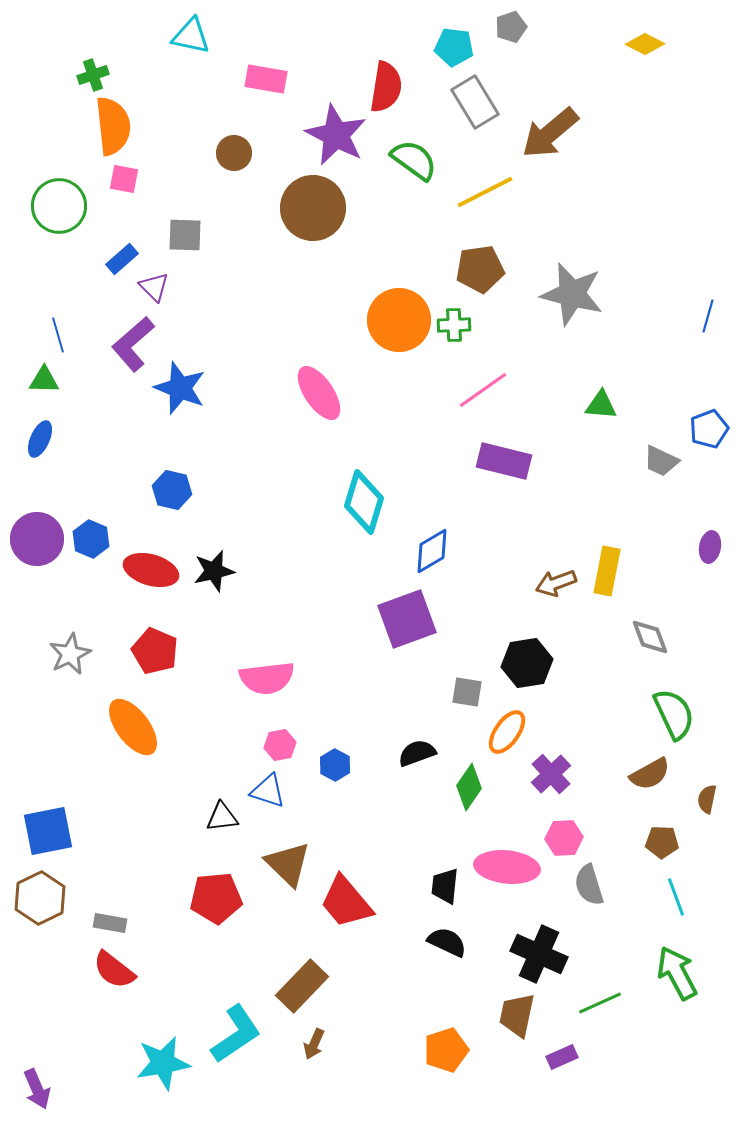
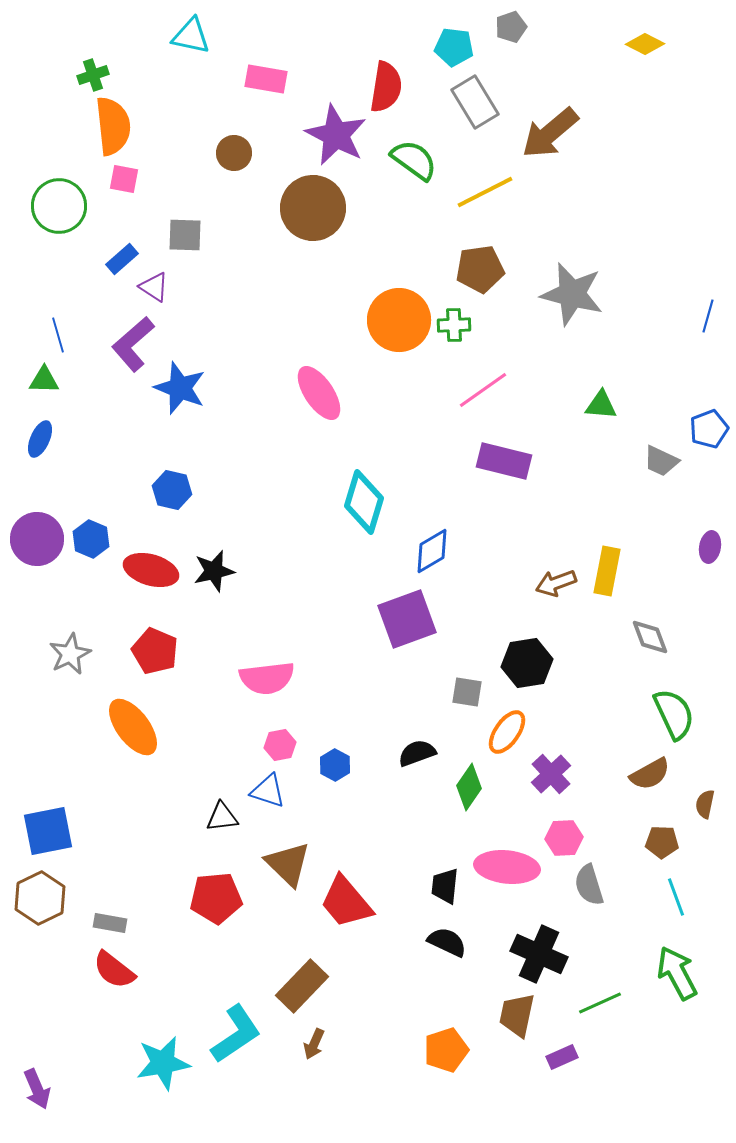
purple triangle at (154, 287): rotated 12 degrees counterclockwise
brown semicircle at (707, 799): moved 2 px left, 5 px down
